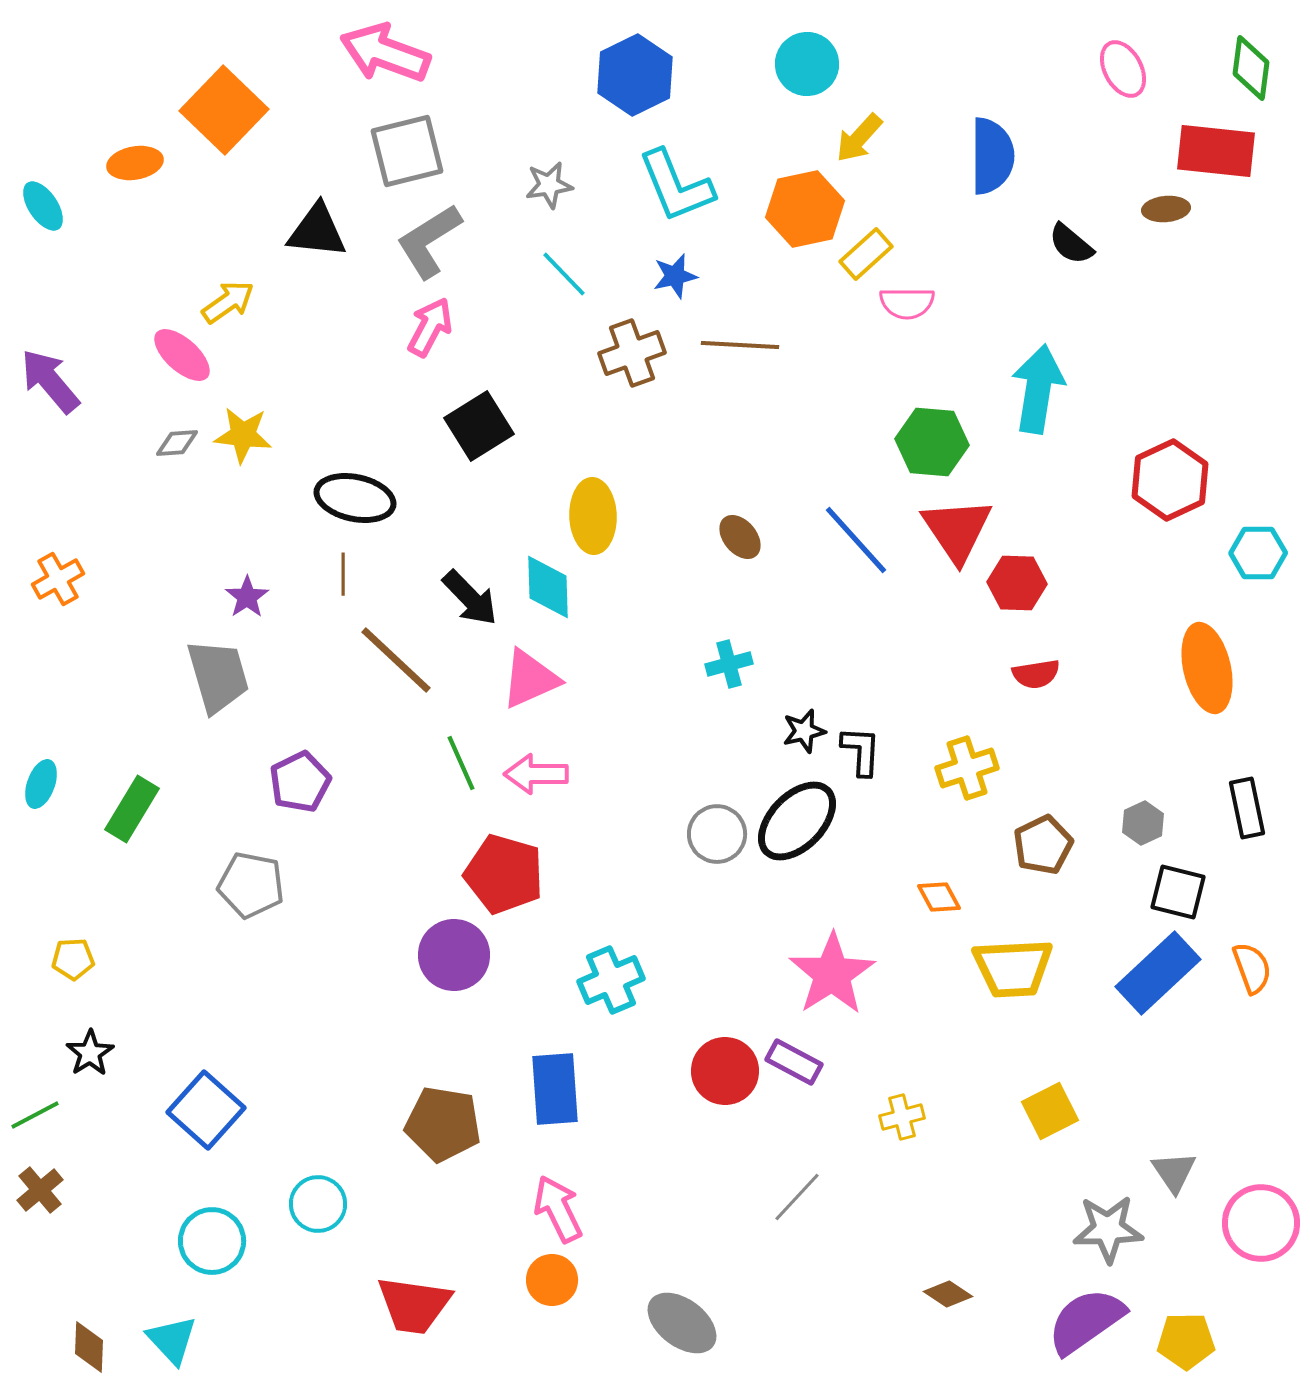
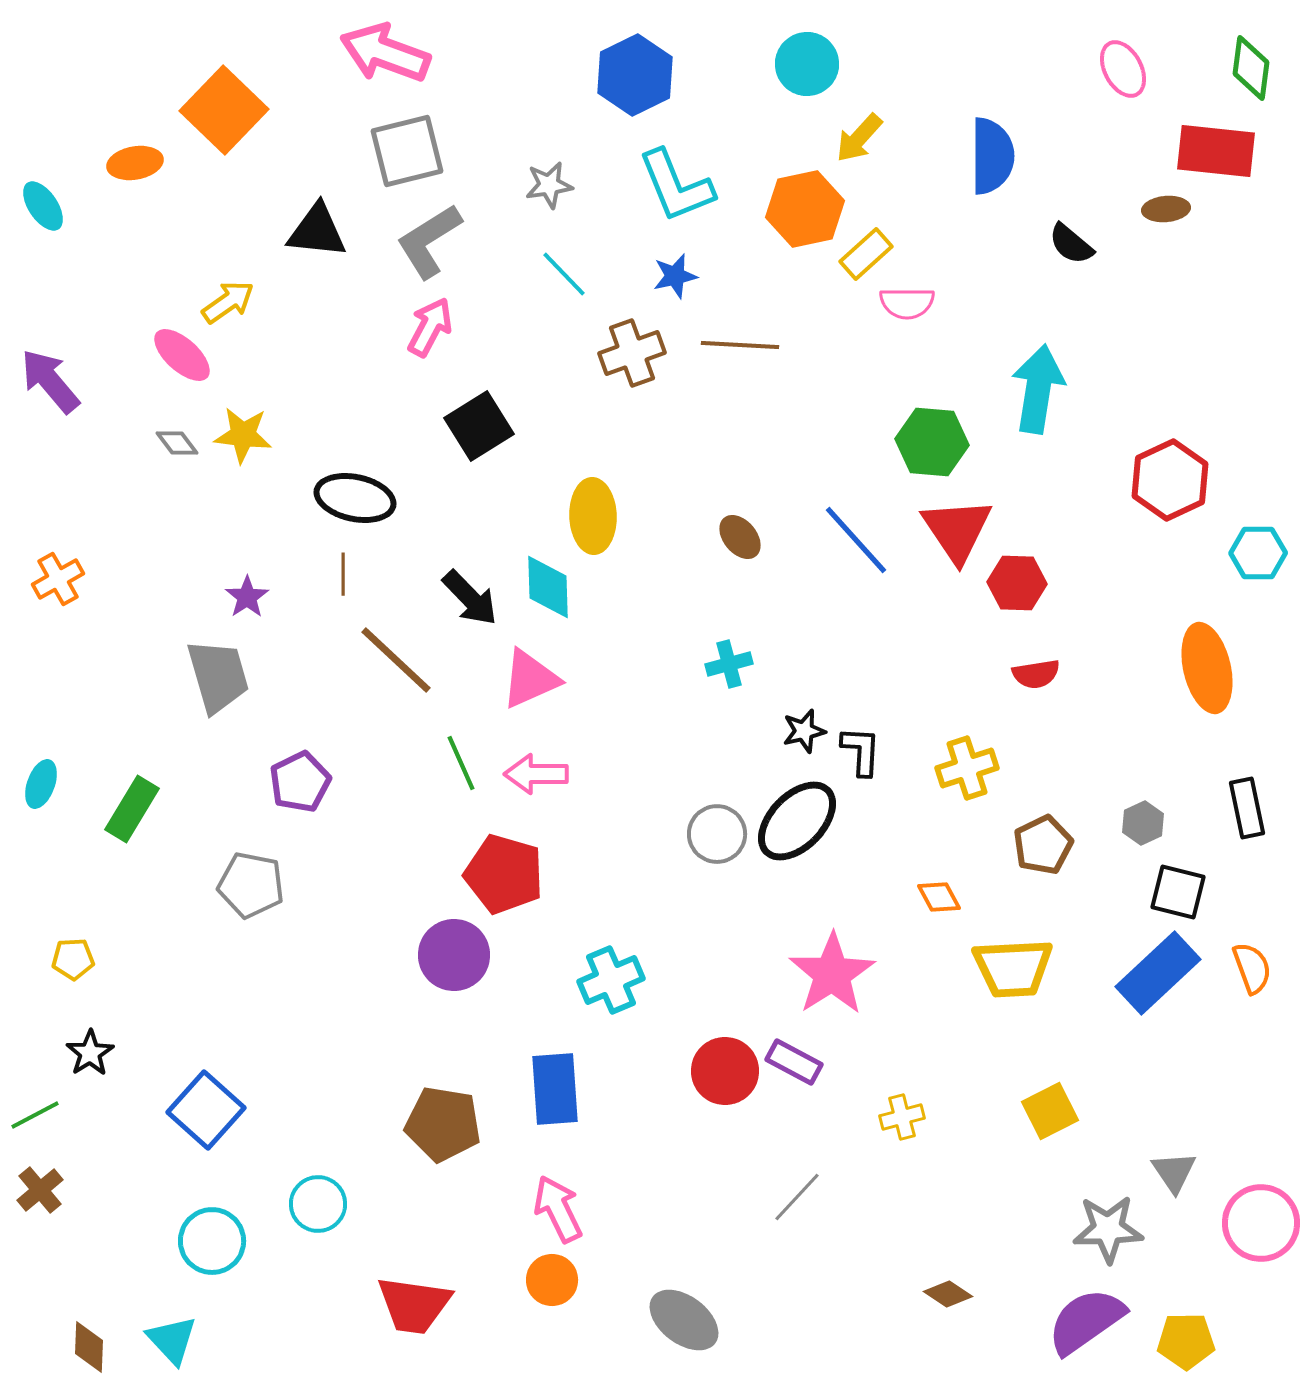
gray diamond at (177, 443): rotated 57 degrees clockwise
gray ellipse at (682, 1323): moved 2 px right, 3 px up
